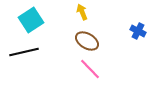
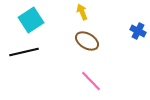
pink line: moved 1 px right, 12 px down
